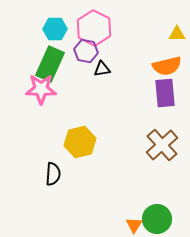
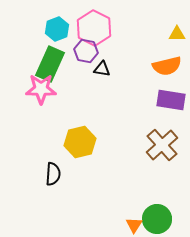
cyan hexagon: moved 2 px right; rotated 20 degrees counterclockwise
black triangle: rotated 18 degrees clockwise
purple rectangle: moved 6 px right, 7 px down; rotated 76 degrees counterclockwise
